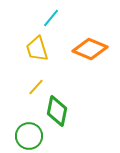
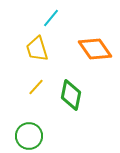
orange diamond: moved 5 px right; rotated 32 degrees clockwise
green diamond: moved 14 px right, 16 px up
